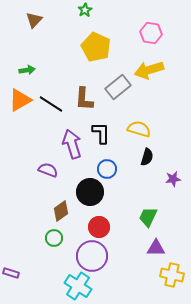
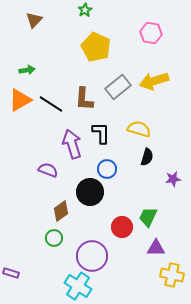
yellow arrow: moved 5 px right, 11 px down
red circle: moved 23 px right
